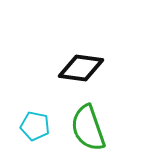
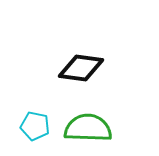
green semicircle: rotated 111 degrees clockwise
